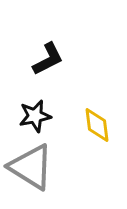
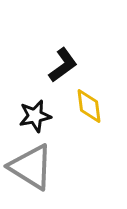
black L-shape: moved 15 px right, 6 px down; rotated 9 degrees counterclockwise
yellow diamond: moved 8 px left, 19 px up
